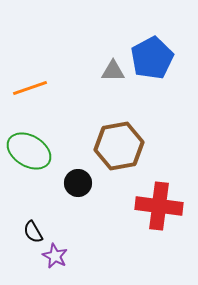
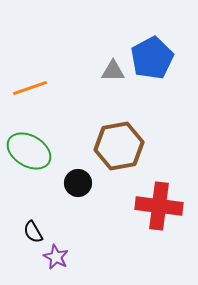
purple star: moved 1 px right, 1 px down
